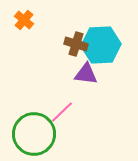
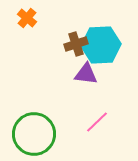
orange cross: moved 3 px right, 2 px up
brown cross: rotated 35 degrees counterclockwise
pink line: moved 35 px right, 10 px down
